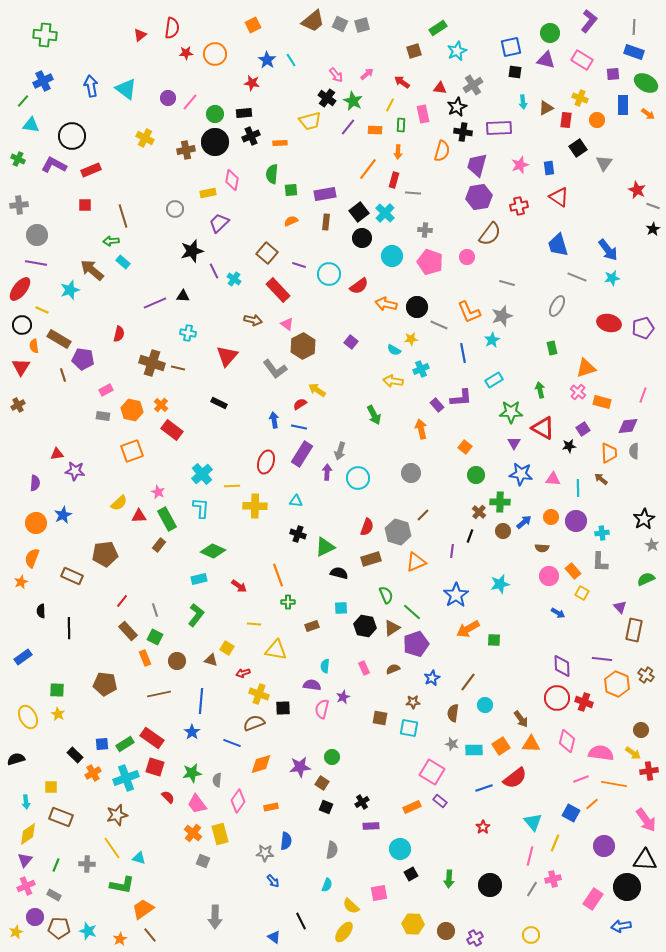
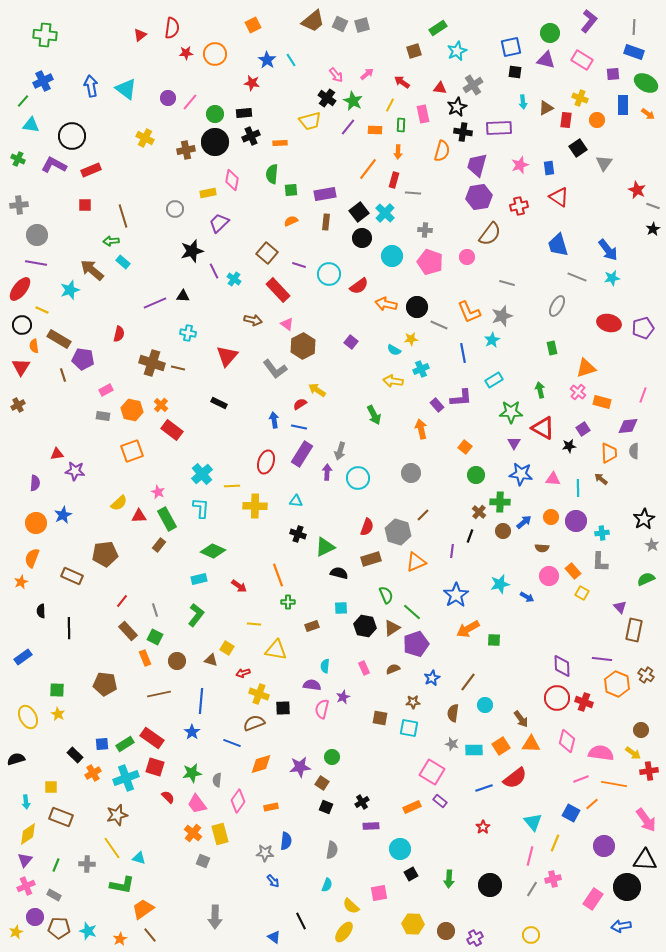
blue arrow at (558, 613): moved 31 px left, 16 px up
